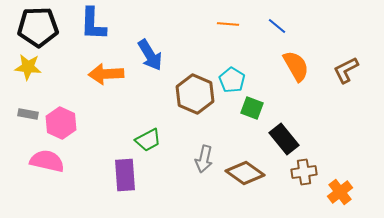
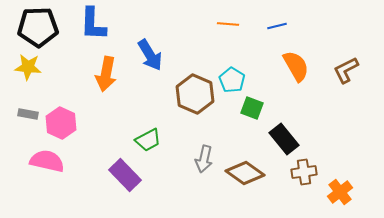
blue line: rotated 54 degrees counterclockwise
orange arrow: rotated 76 degrees counterclockwise
purple rectangle: rotated 40 degrees counterclockwise
